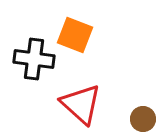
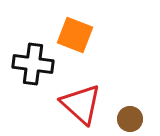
black cross: moved 1 px left, 5 px down
brown circle: moved 13 px left
